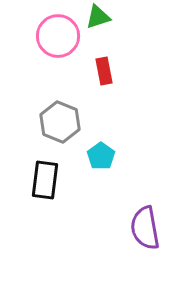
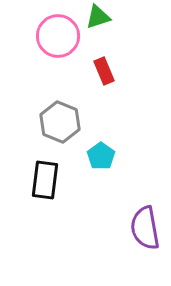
red rectangle: rotated 12 degrees counterclockwise
